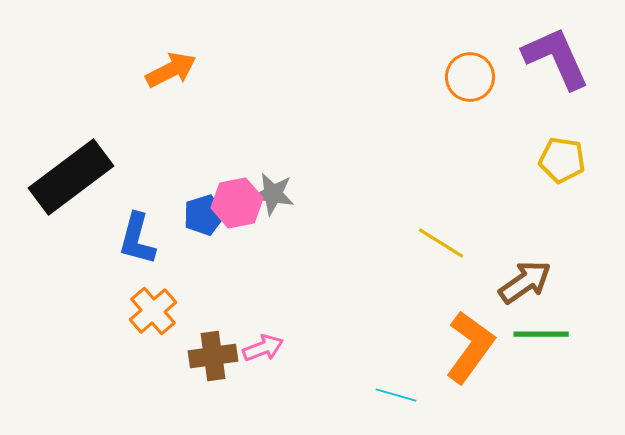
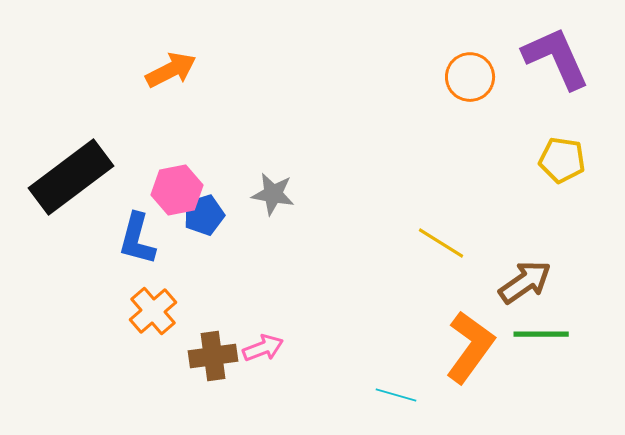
pink hexagon: moved 60 px left, 13 px up
